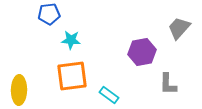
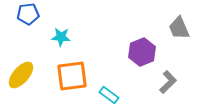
blue pentagon: moved 21 px left
gray trapezoid: rotated 65 degrees counterclockwise
cyan star: moved 10 px left, 3 px up
purple hexagon: rotated 12 degrees counterclockwise
gray L-shape: moved 2 px up; rotated 135 degrees counterclockwise
yellow ellipse: moved 2 px right, 15 px up; rotated 40 degrees clockwise
